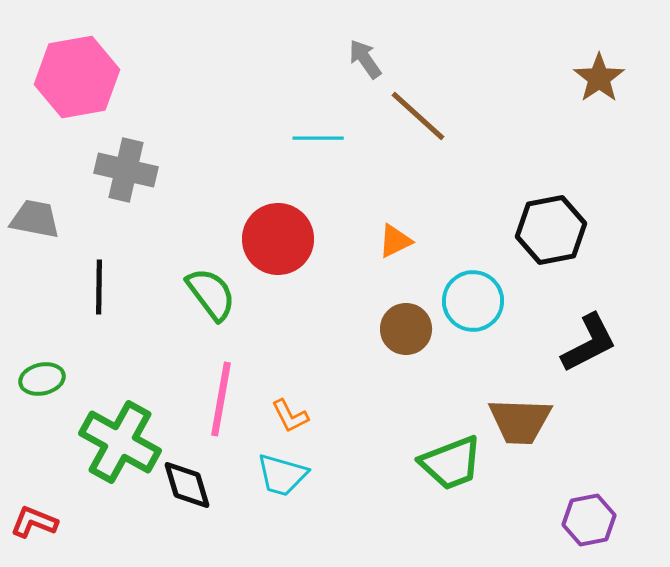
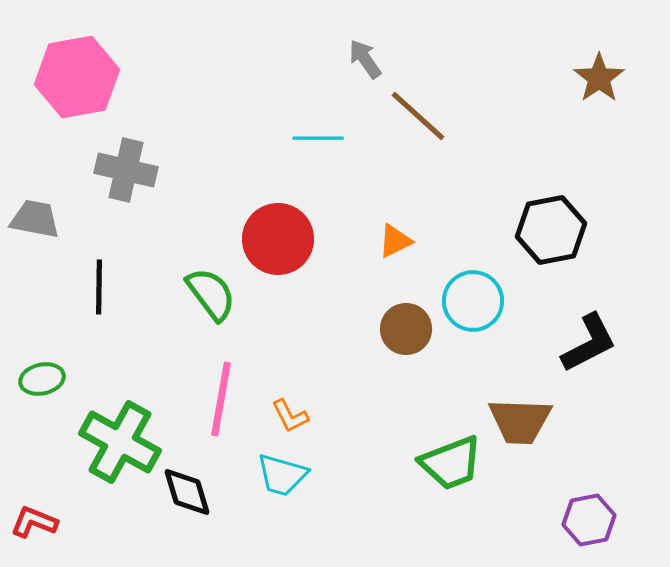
black diamond: moved 7 px down
